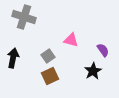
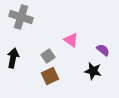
gray cross: moved 3 px left
pink triangle: rotated 21 degrees clockwise
purple semicircle: rotated 16 degrees counterclockwise
black star: rotated 30 degrees counterclockwise
